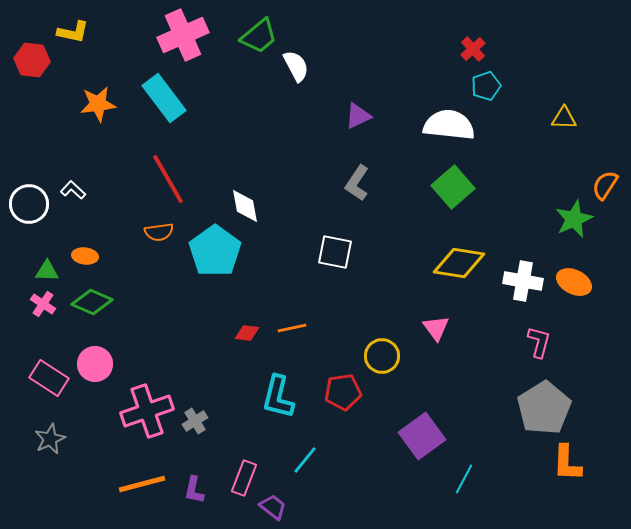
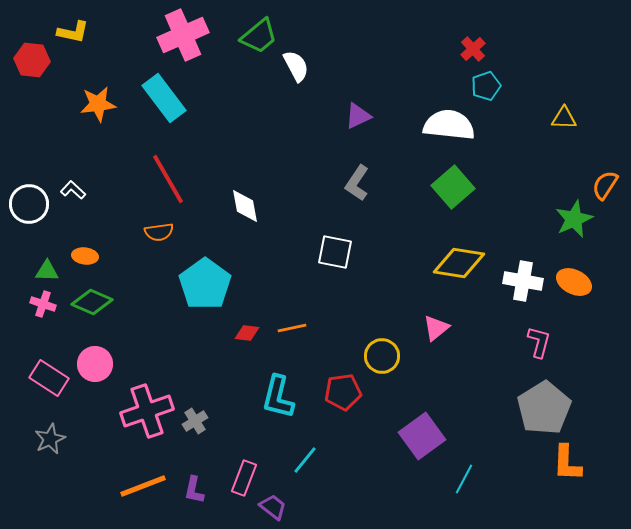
cyan pentagon at (215, 251): moved 10 px left, 33 px down
pink cross at (43, 304): rotated 15 degrees counterclockwise
pink triangle at (436, 328): rotated 28 degrees clockwise
orange line at (142, 484): moved 1 px right, 2 px down; rotated 6 degrees counterclockwise
